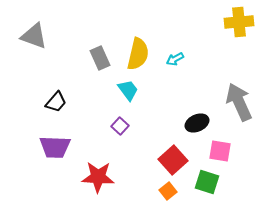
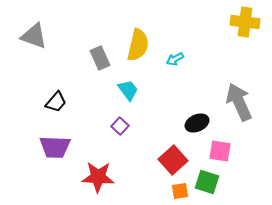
yellow cross: moved 6 px right; rotated 12 degrees clockwise
yellow semicircle: moved 9 px up
orange square: moved 12 px right; rotated 30 degrees clockwise
